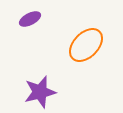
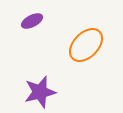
purple ellipse: moved 2 px right, 2 px down
